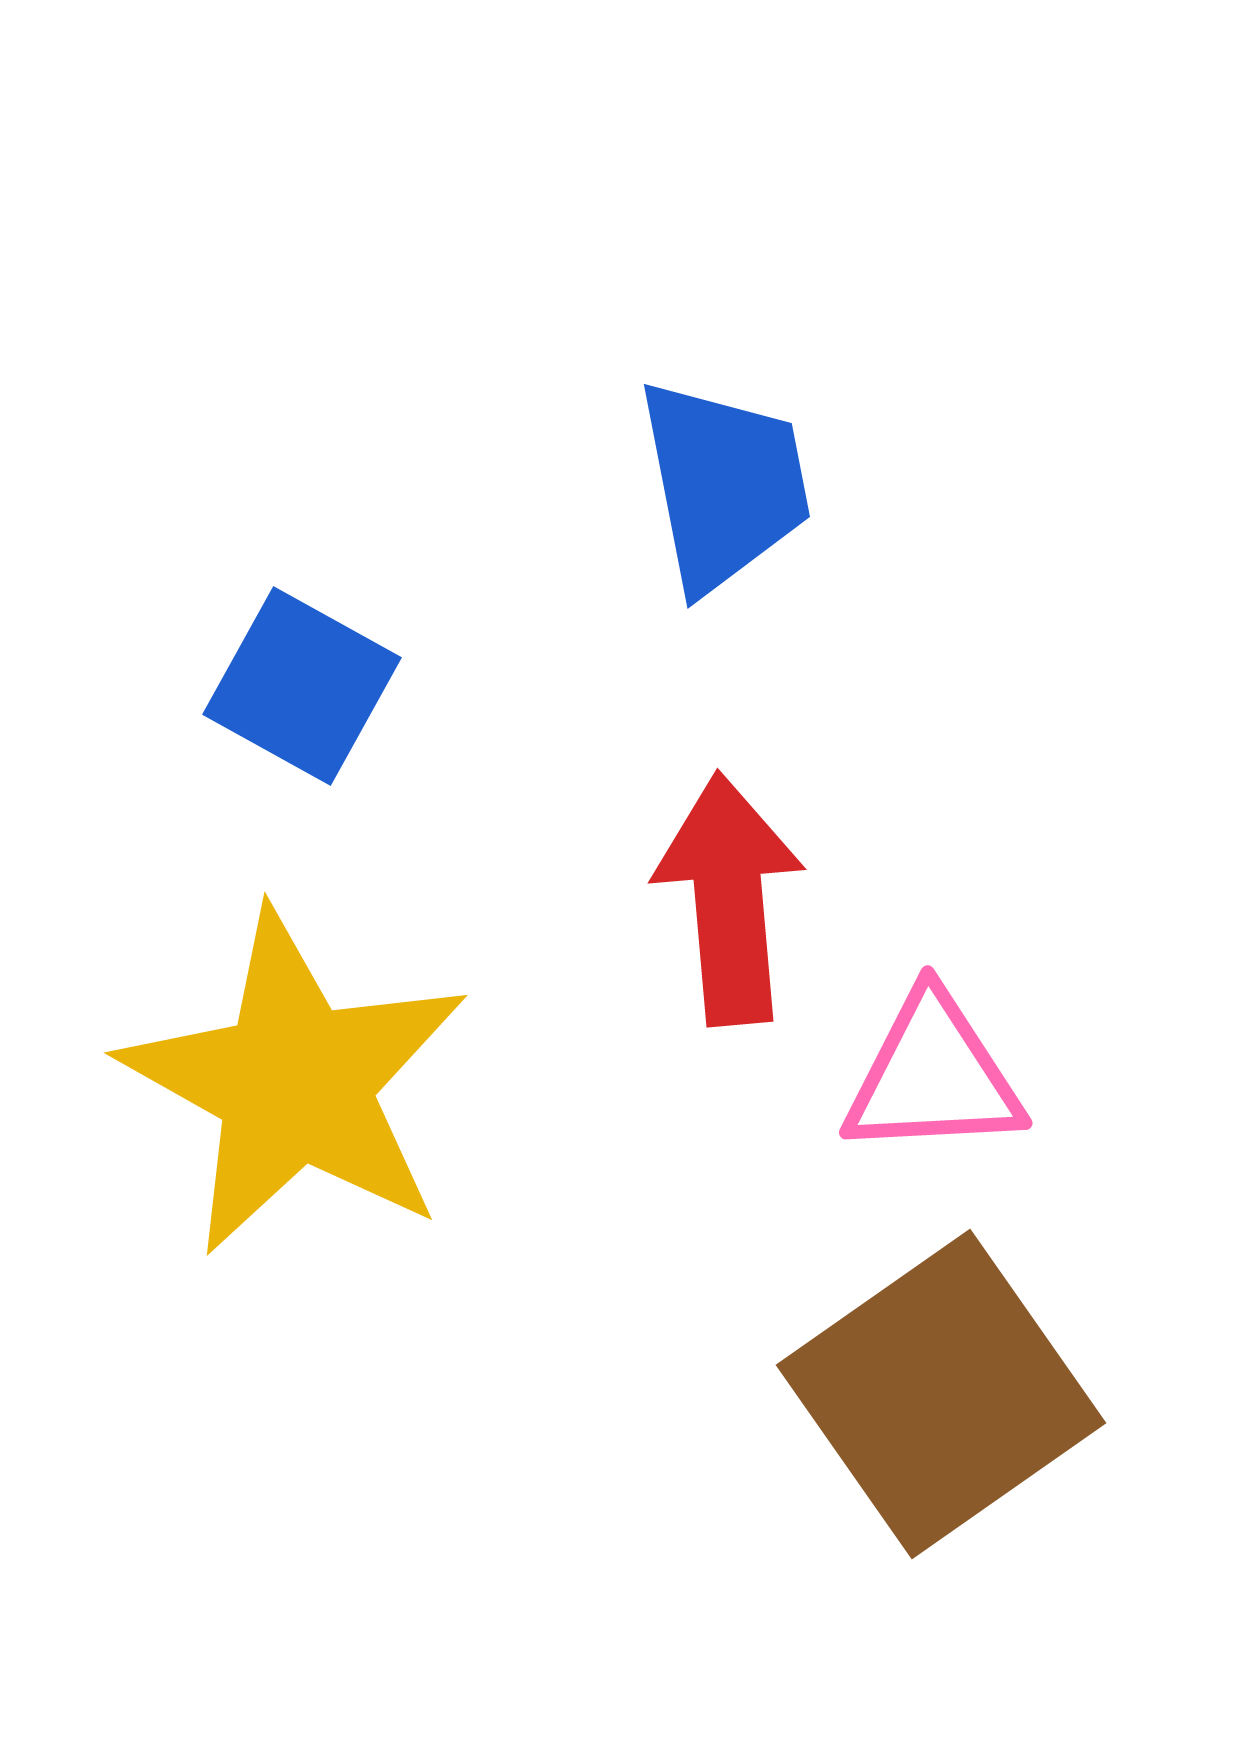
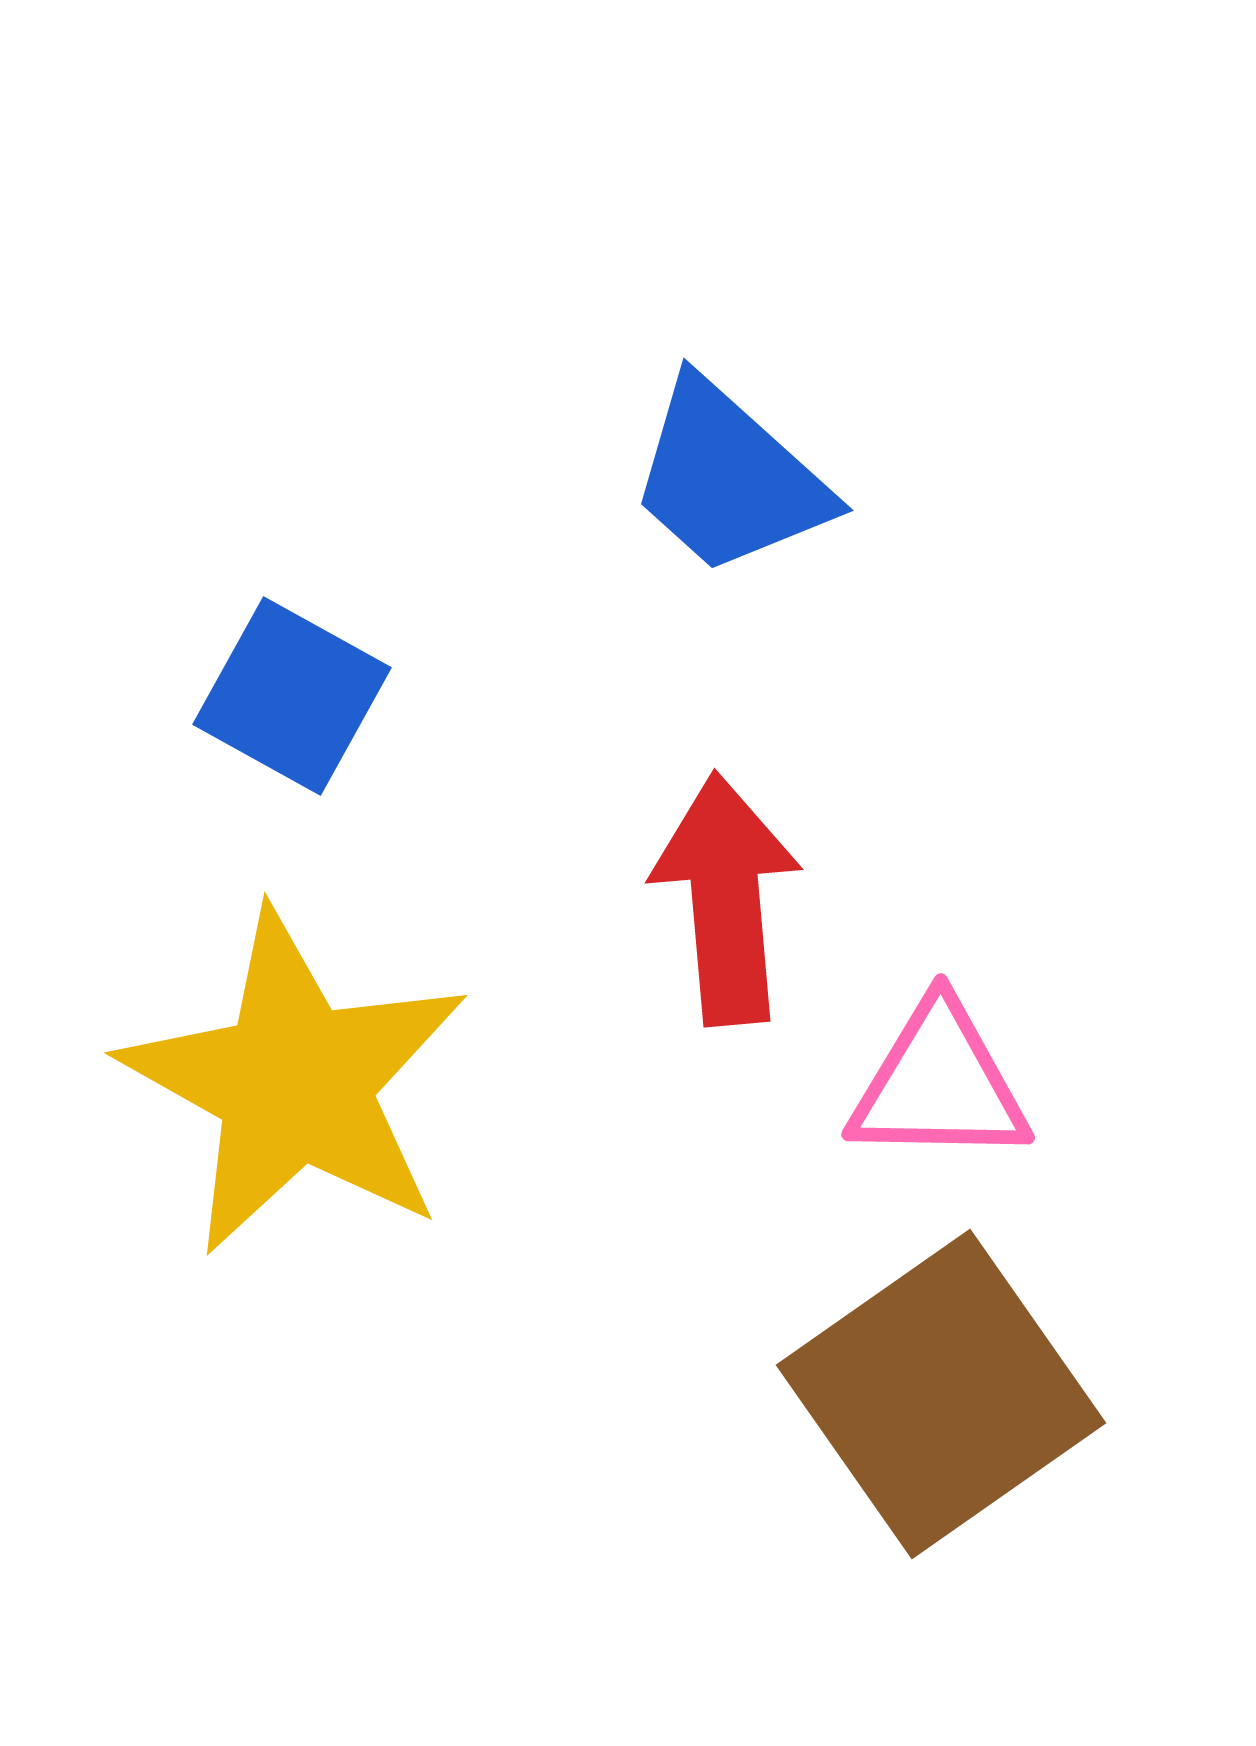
blue trapezoid: moved 5 px right, 7 px up; rotated 143 degrees clockwise
blue square: moved 10 px left, 10 px down
red arrow: moved 3 px left
pink triangle: moved 6 px right, 8 px down; rotated 4 degrees clockwise
